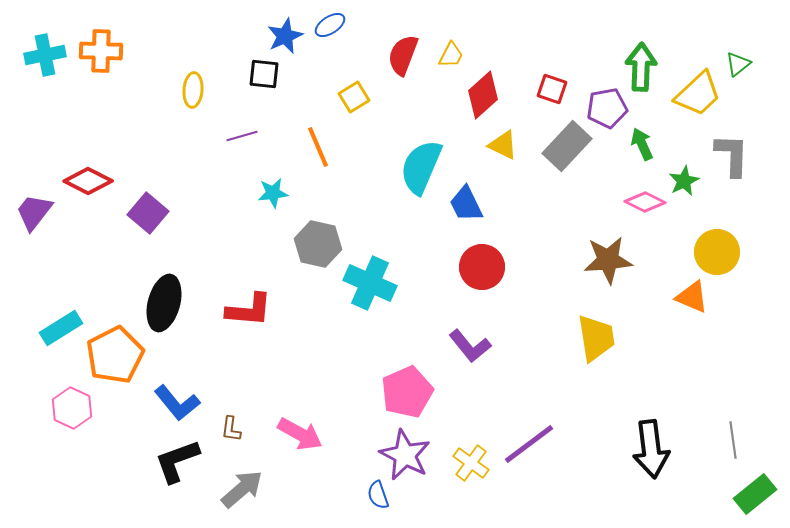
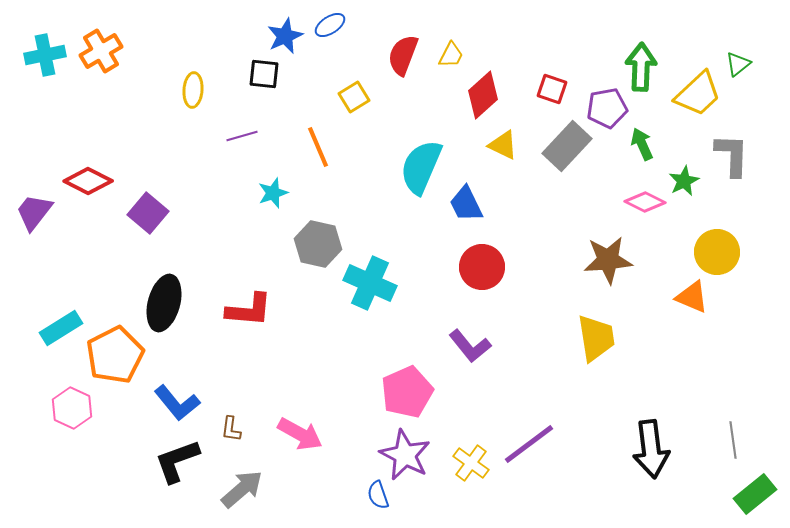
orange cross at (101, 51): rotated 33 degrees counterclockwise
cyan star at (273, 193): rotated 12 degrees counterclockwise
